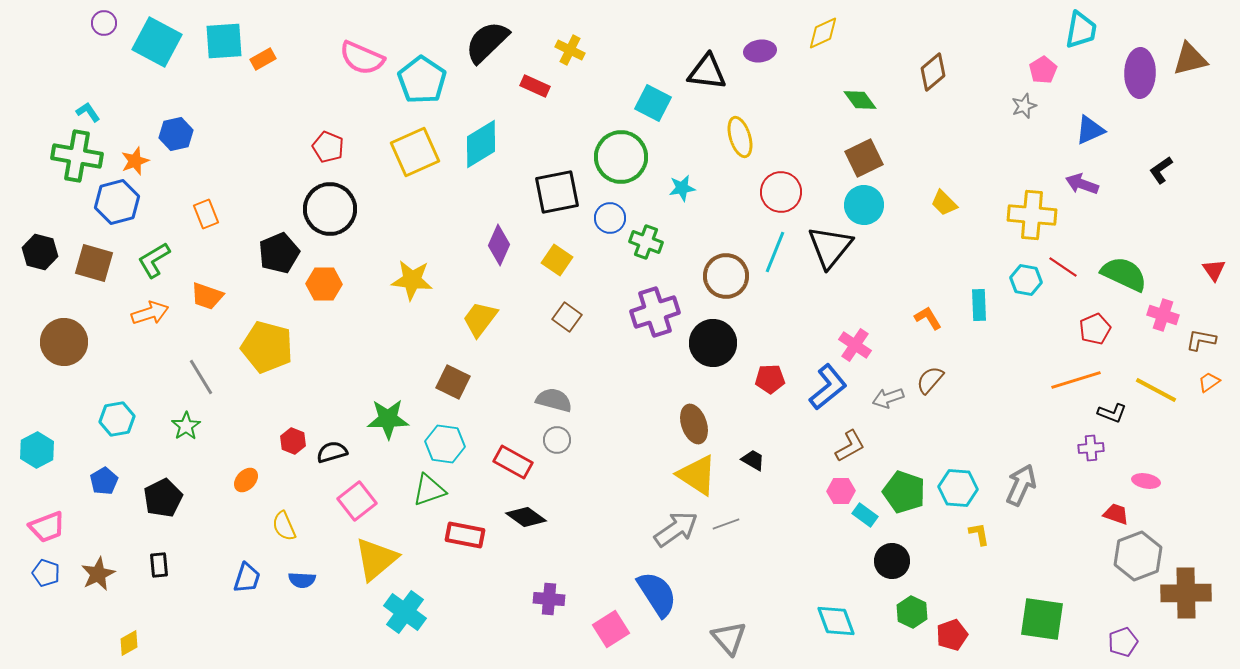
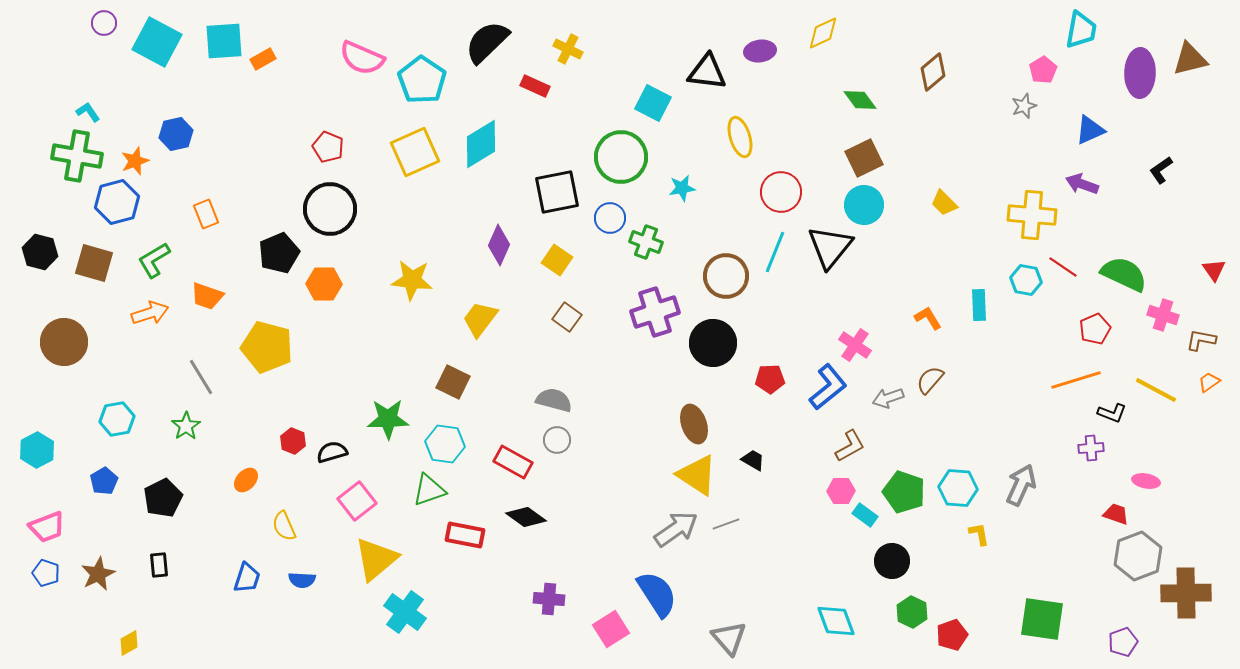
yellow cross at (570, 50): moved 2 px left, 1 px up
